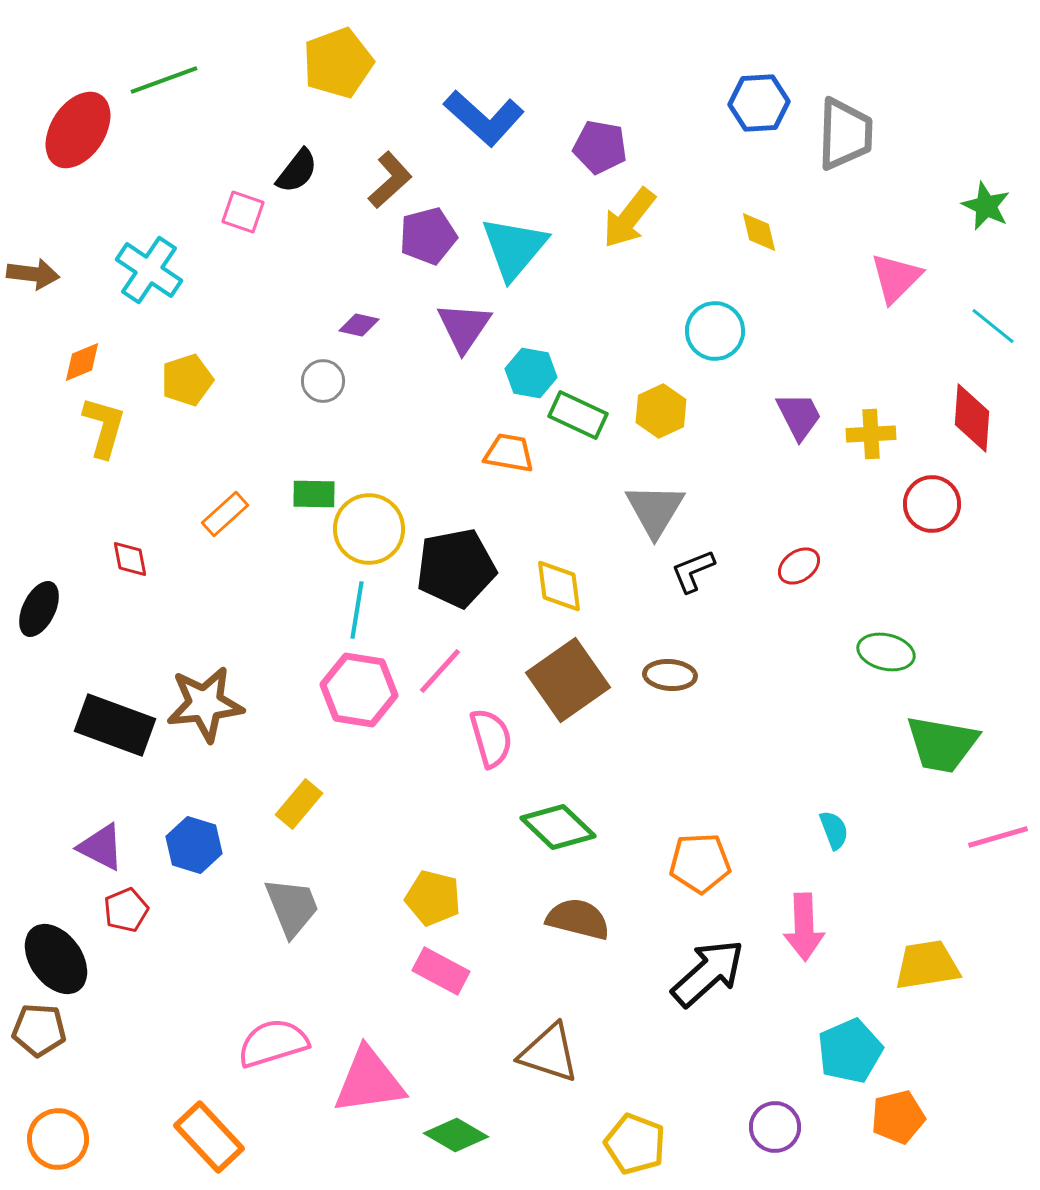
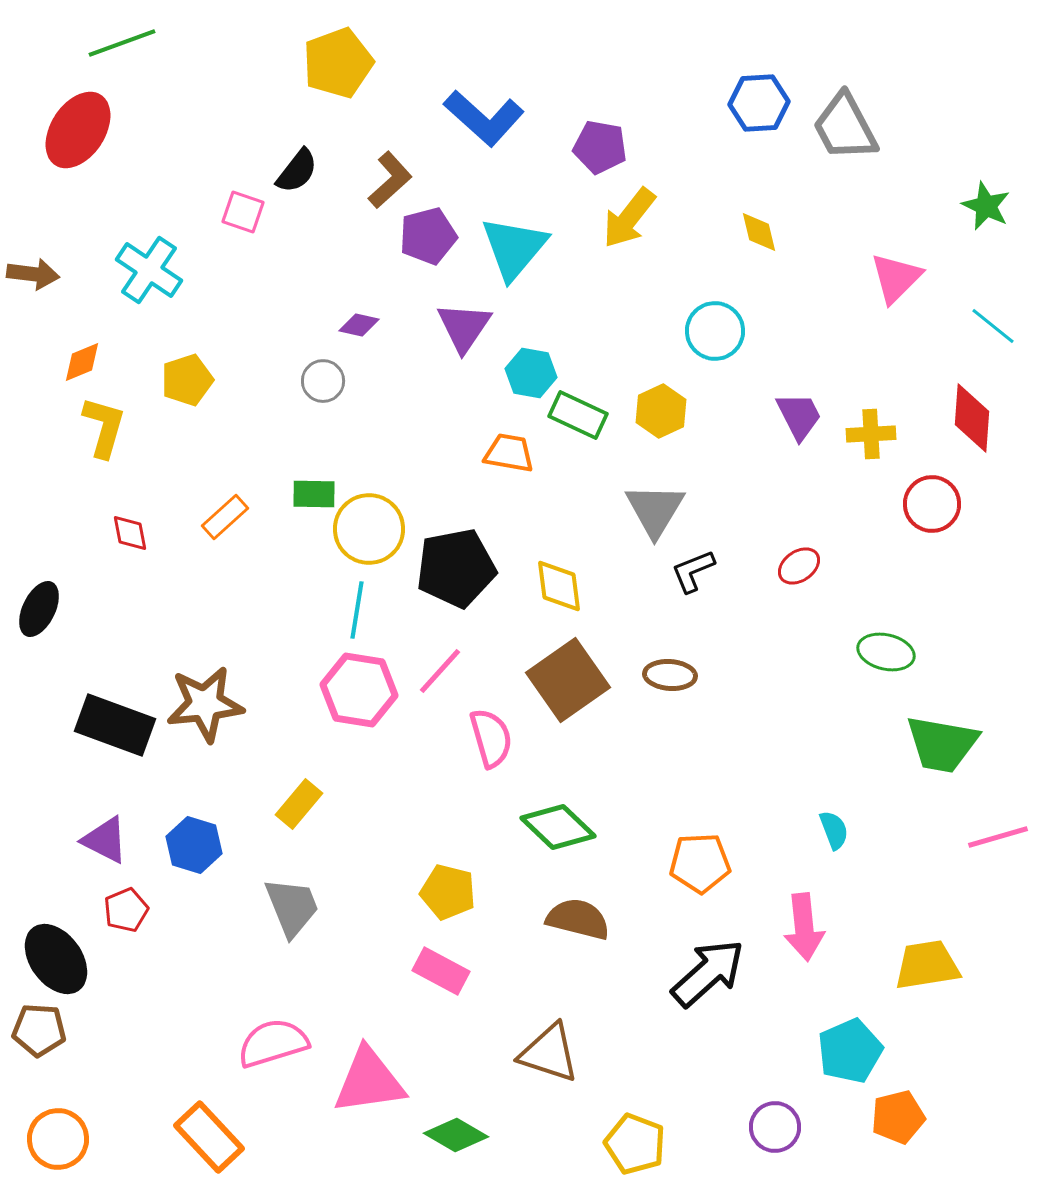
green line at (164, 80): moved 42 px left, 37 px up
gray trapezoid at (845, 134): moved 7 px up; rotated 150 degrees clockwise
orange rectangle at (225, 514): moved 3 px down
red diamond at (130, 559): moved 26 px up
purple triangle at (101, 847): moved 4 px right, 7 px up
yellow pentagon at (433, 898): moved 15 px right, 6 px up
pink arrow at (804, 927): rotated 4 degrees counterclockwise
